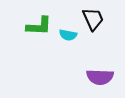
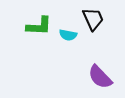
purple semicircle: rotated 44 degrees clockwise
